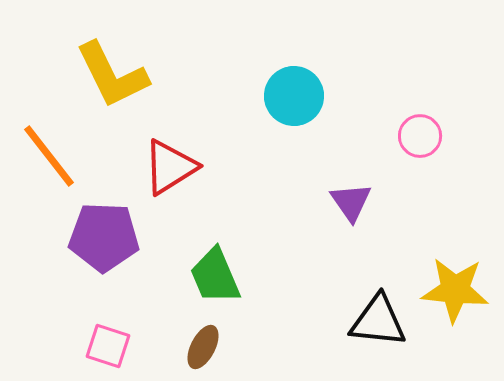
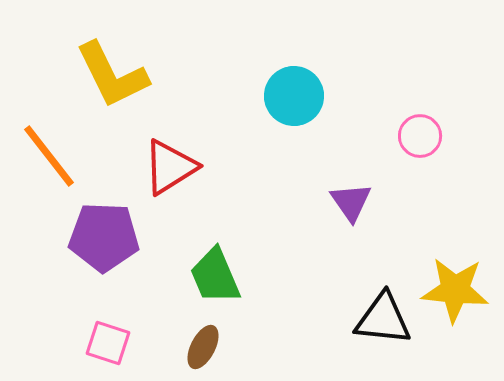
black triangle: moved 5 px right, 2 px up
pink square: moved 3 px up
